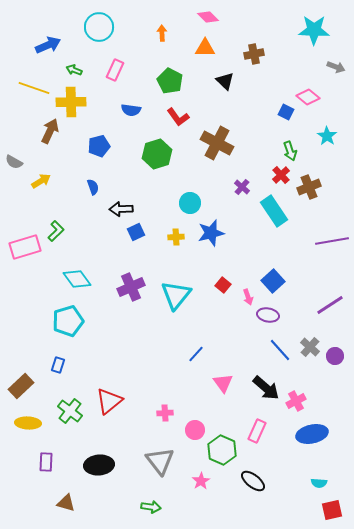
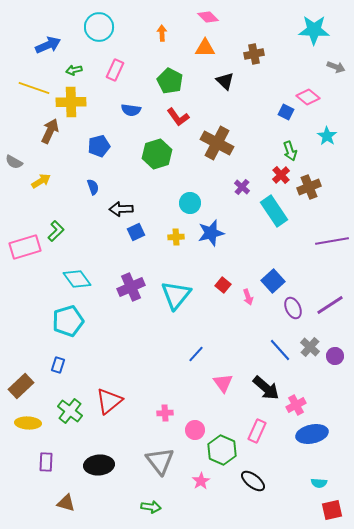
green arrow at (74, 70): rotated 35 degrees counterclockwise
purple ellipse at (268, 315): moved 25 px right, 7 px up; rotated 55 degrees clockwise
pink cross at (296, 401): moved 4 px down
